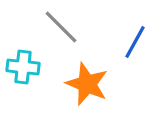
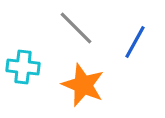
gray line: moved 15 px right, 1 px down
orange star: moved 4 px left, 1 px down
